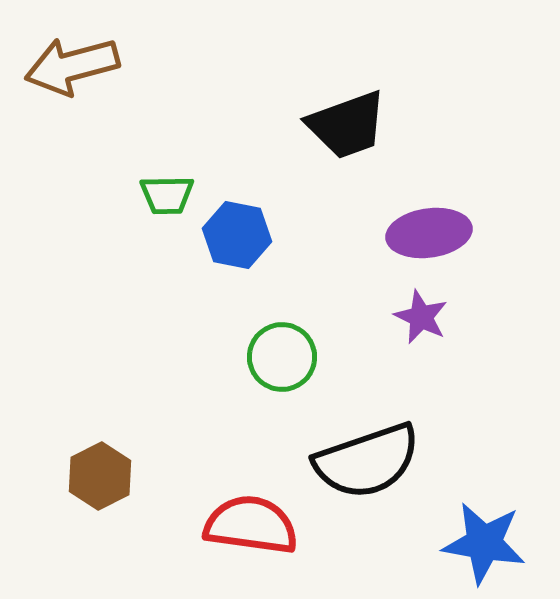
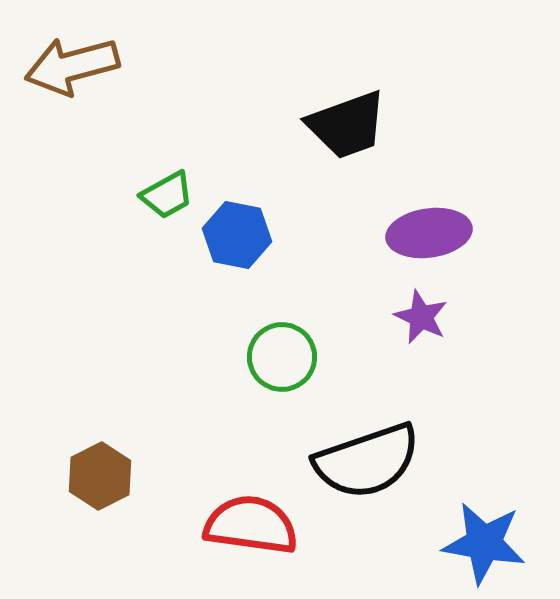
green trapezoid: rotated 28 degrees counterclockwise
